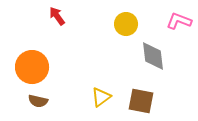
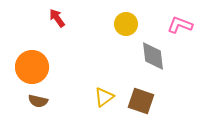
red arrow: moved 2 px down
pink L-shape: moved 1 px right, 4 px down
yellow triangle: moved 3 px right
brown square: rotated 8 degrees clockwise
